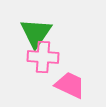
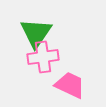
pink cross: rotated 12 degrees counterclockwise
